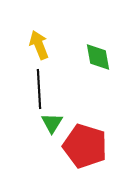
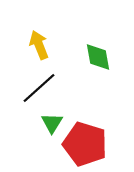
black line: moved 1 px up; rotated 51 degrees clockwise
red pentagon: moved 2 px up
